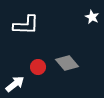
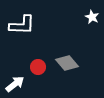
white L-shape: moved 4 px left
